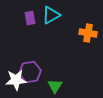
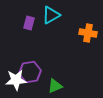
purple rectangle: moved 1 px left, 5 px down; rotated 24 degrees clockwise
green triangle: rotated 35 degrees clockwise
